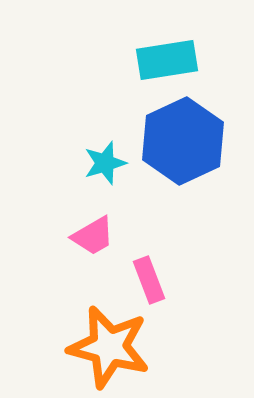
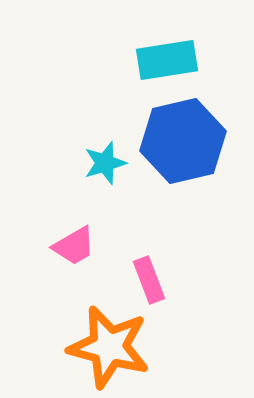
blue hexagon: rotated 12 degrees clockwise
pink trapezoid: moved 19 px left, 10 px down
